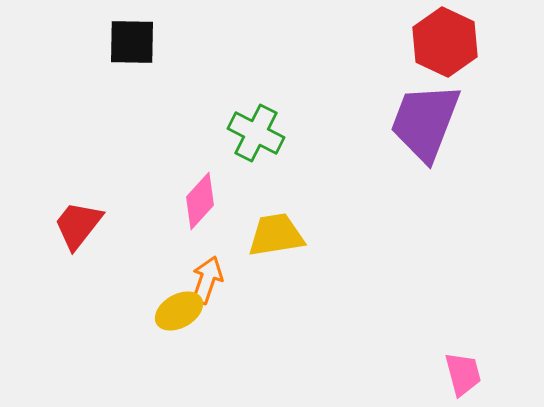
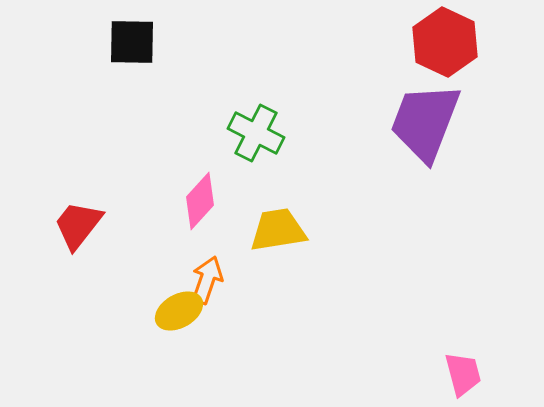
yellow trapezoid: moved 2 px right, 5 px up
